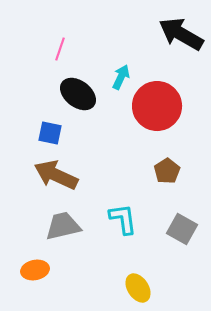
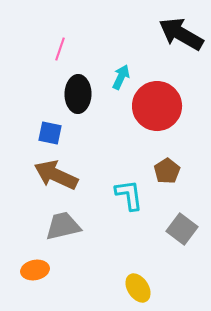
black ellipse: rotated 54 degrees clockwise
cyan L-shape: moved 6 px right, 24 px up
gray square: rotated 8 degrees clockwise
